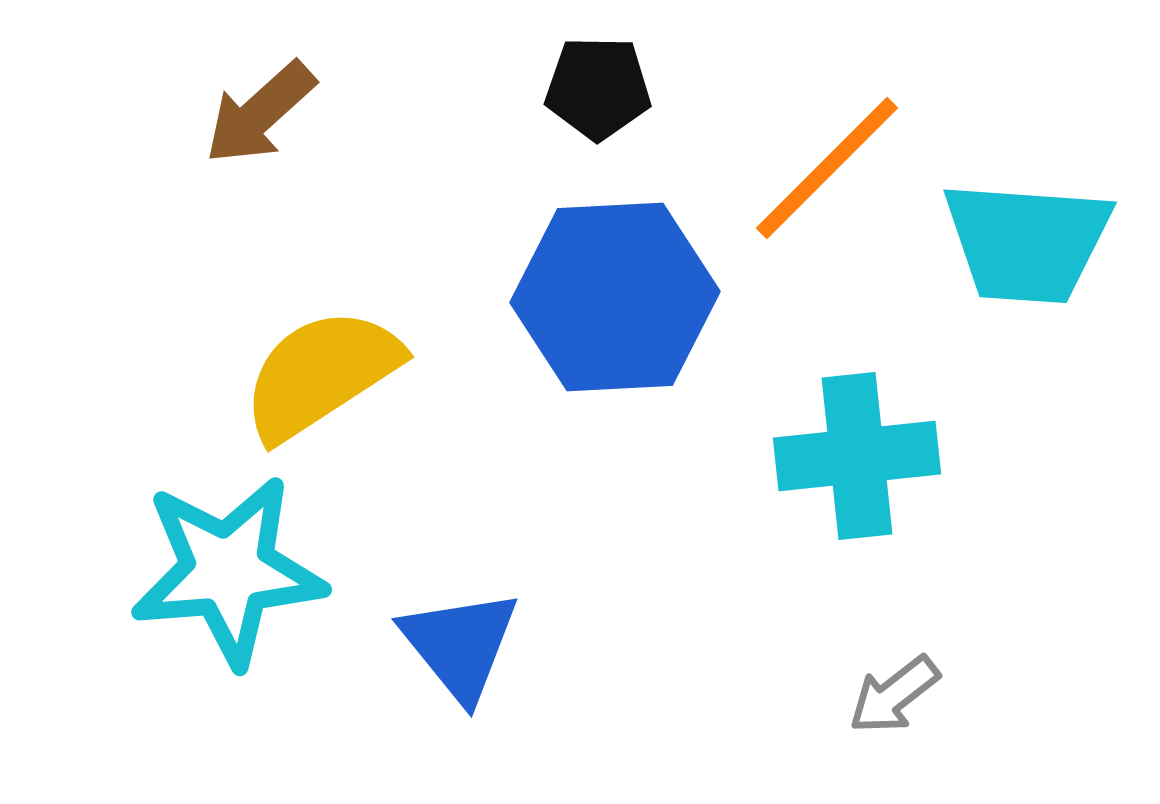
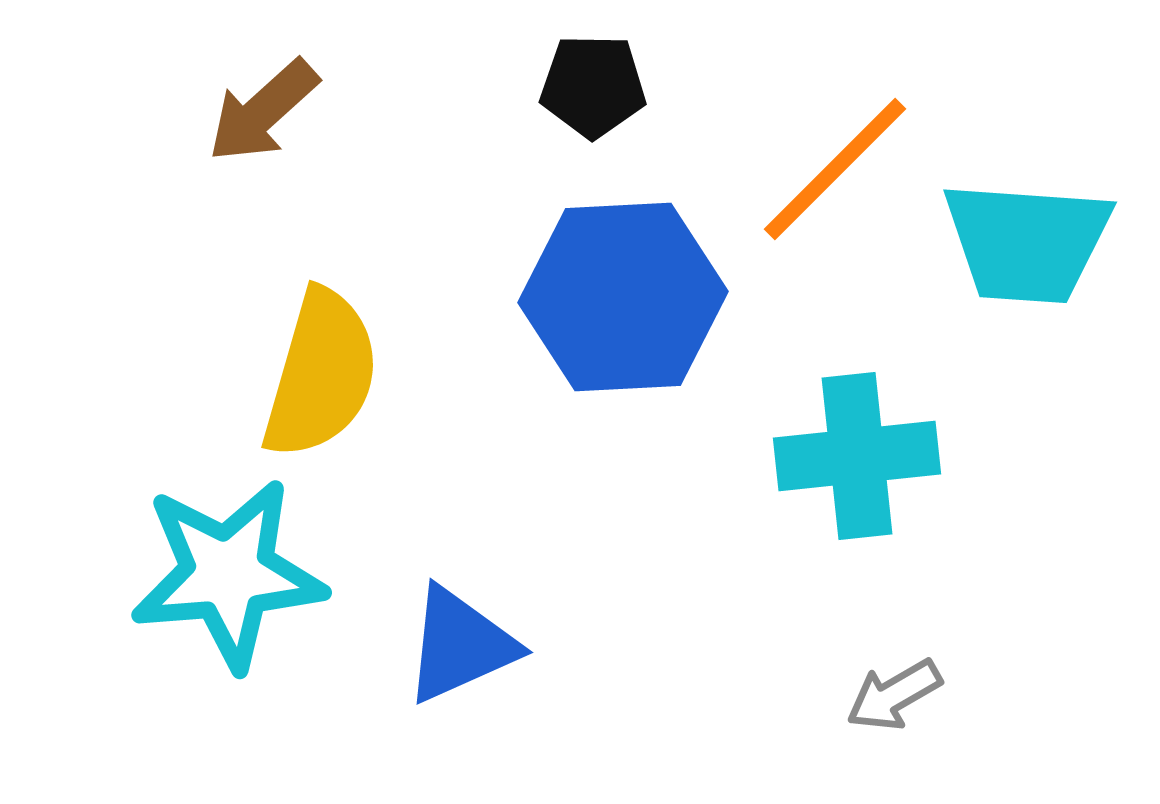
black pentagon: moved 5 px left, 2 px up
brown arrow: moved 3 px right, 2 px up
orange line: moved 8 px right, 1 px down
blue hexagon: moved 8 px right
yellow semicircle: rotated 139 degrees clockwise
cyan star: moved 3 px down
blue triangle: rotated 45 degrees clockwise
gray arrow: rotated 8 degrees clockwise
